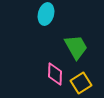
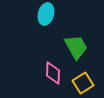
pink diamond: moved 2 px left, 1 px up
yellow square: moved 2 px right
